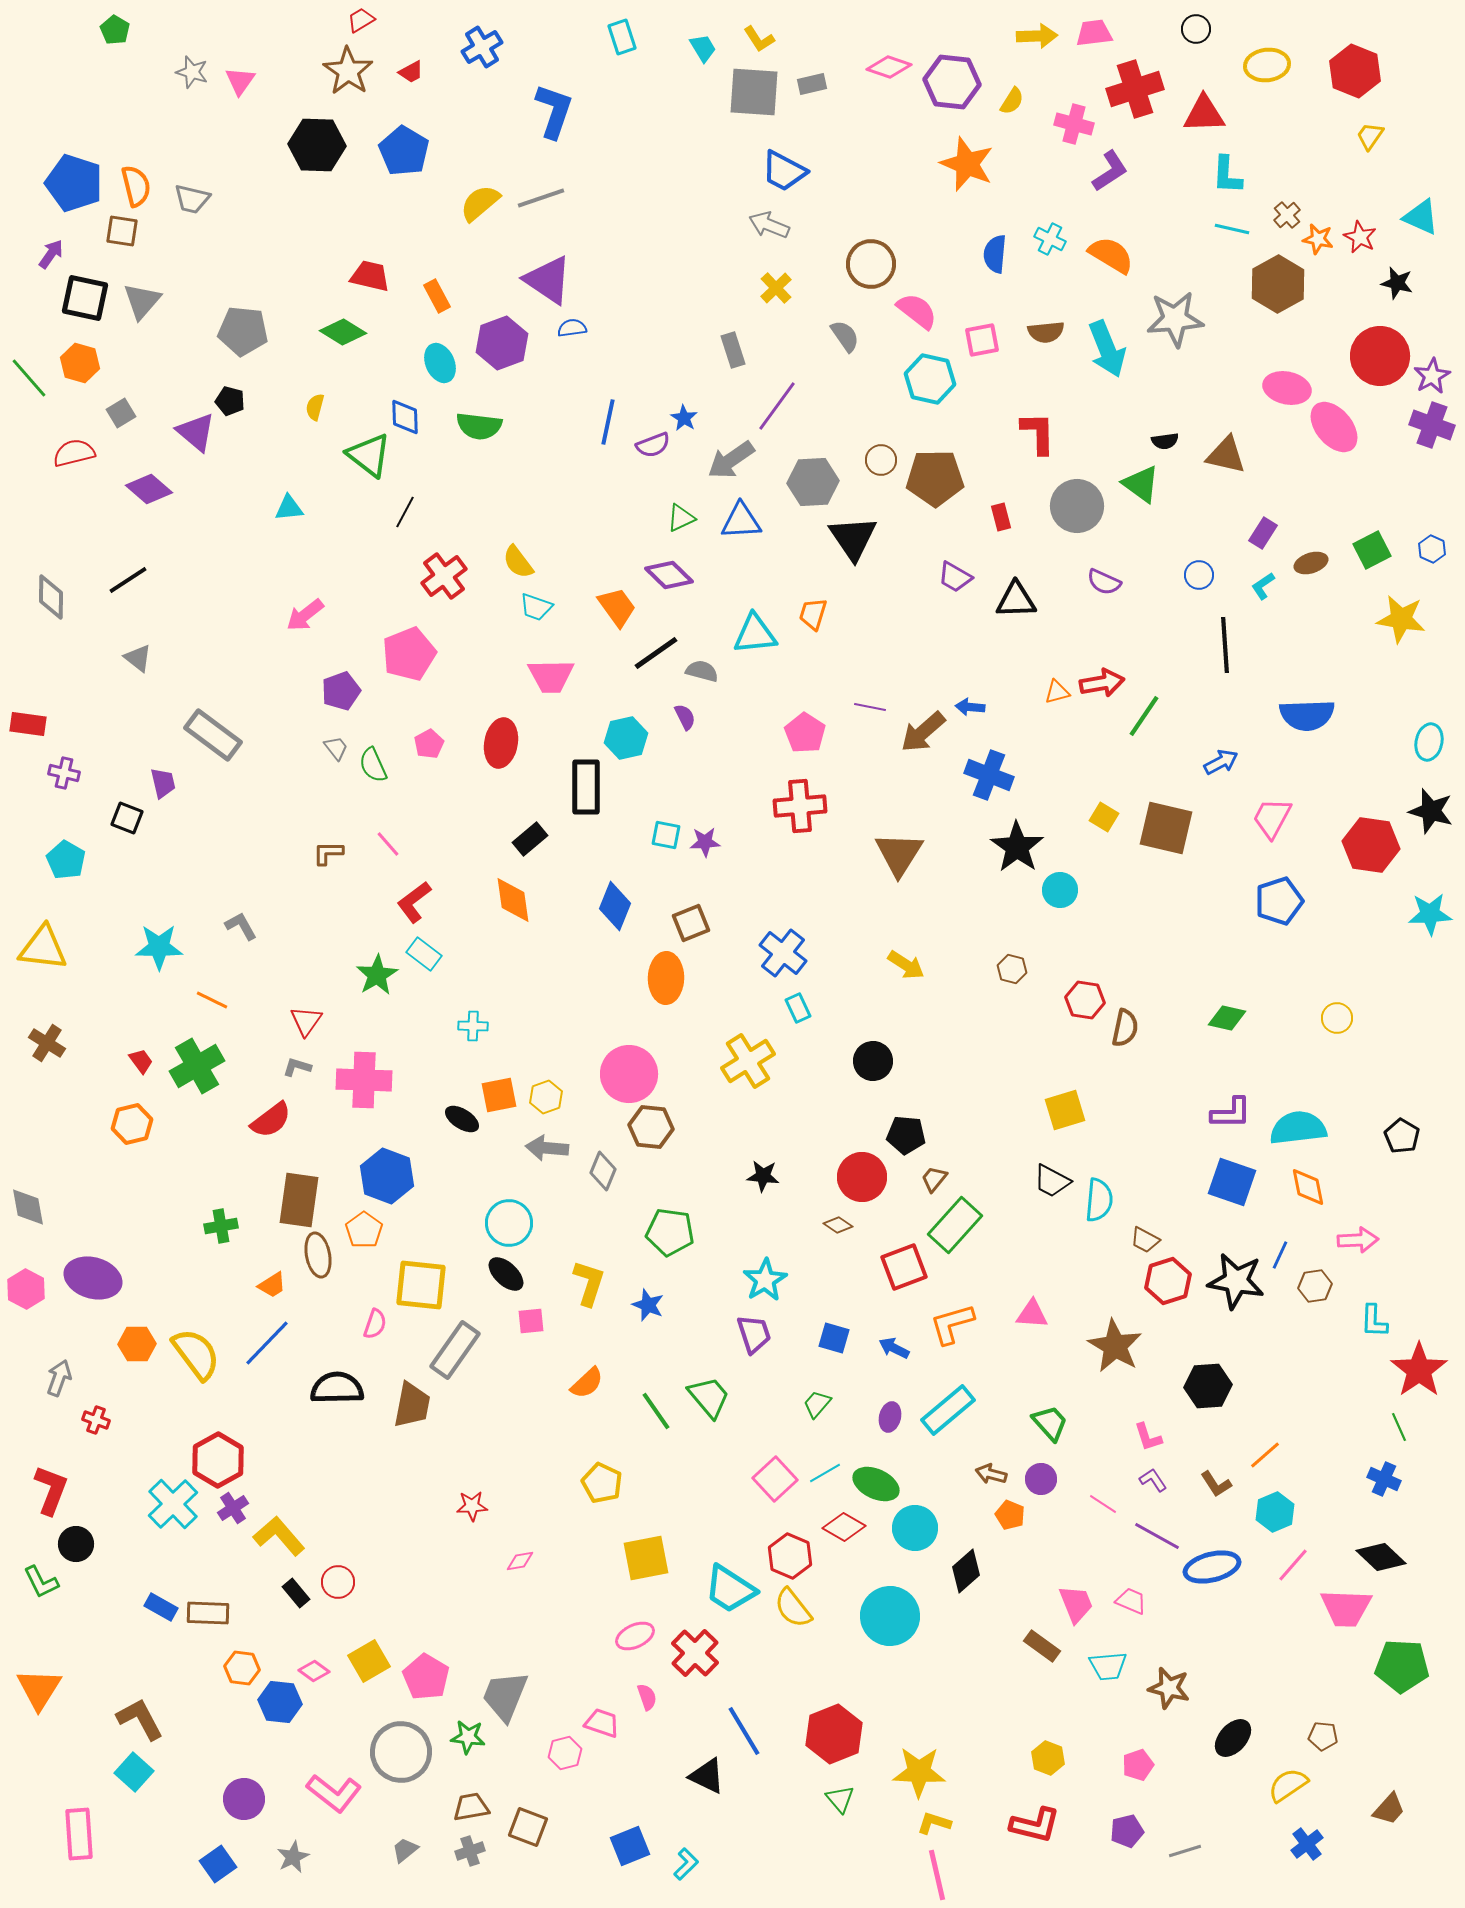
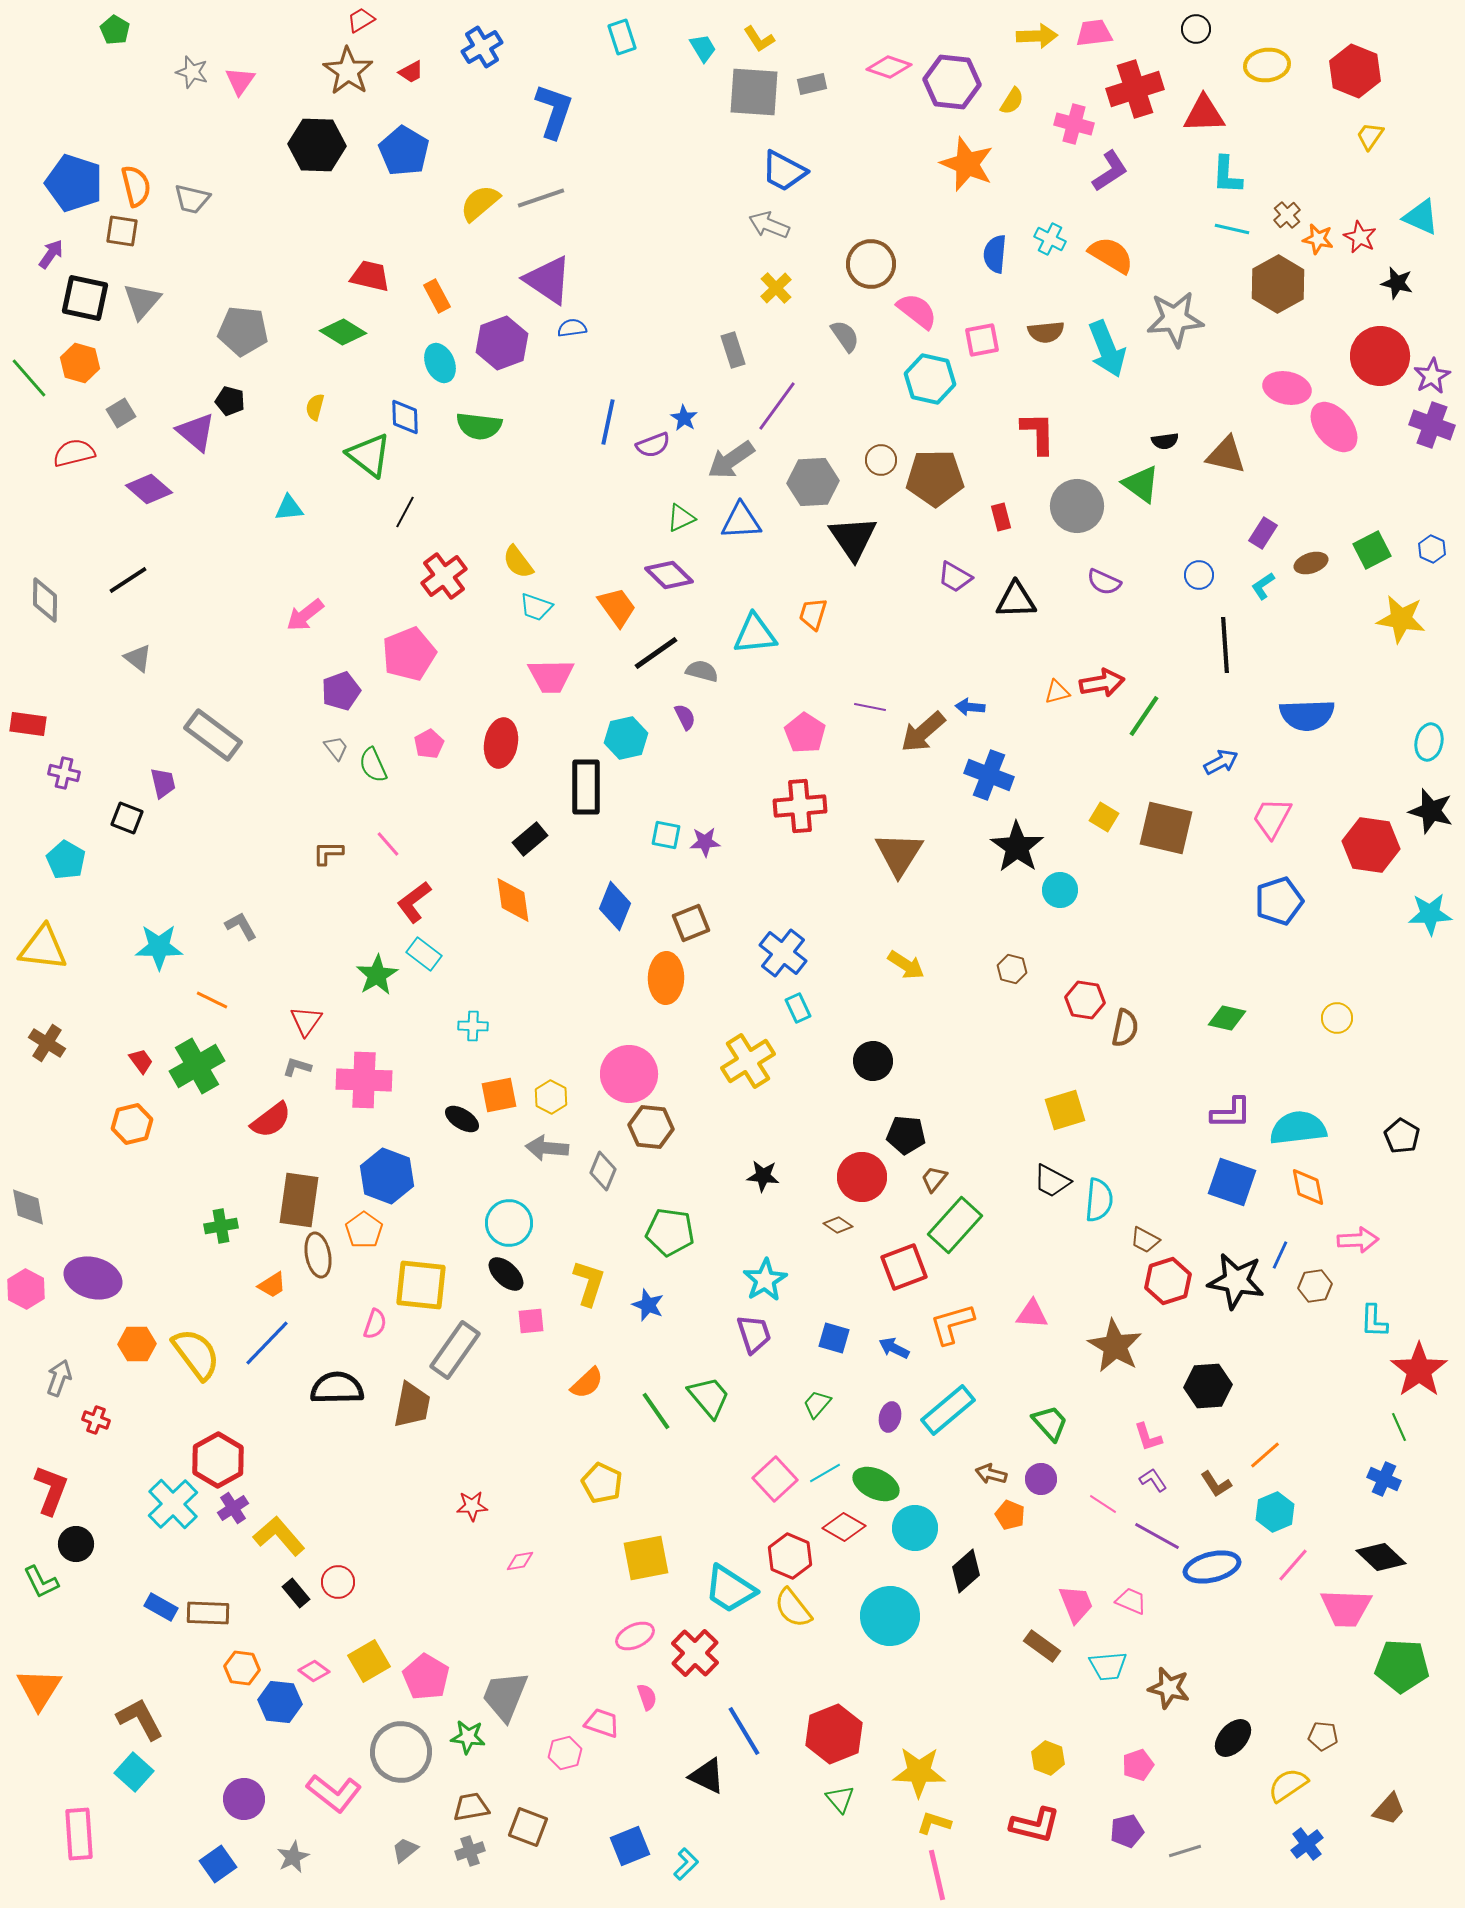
gray diamond at (51, 597): moved 6 px left, 3 px down
yellow hexagon at (546, 1097): moved 5 px right; rotated 12 degrees counterclockwise
